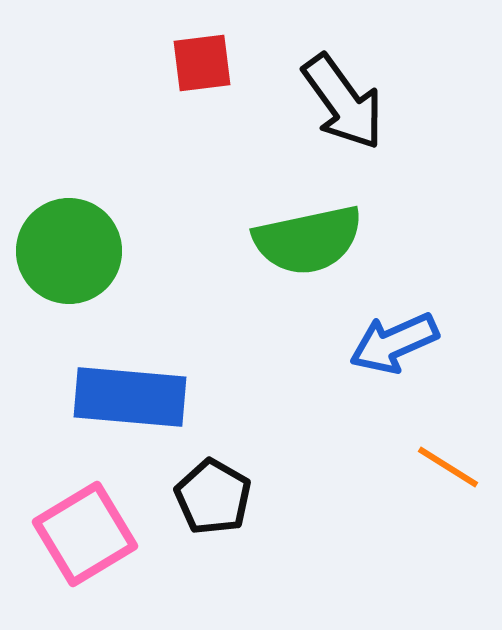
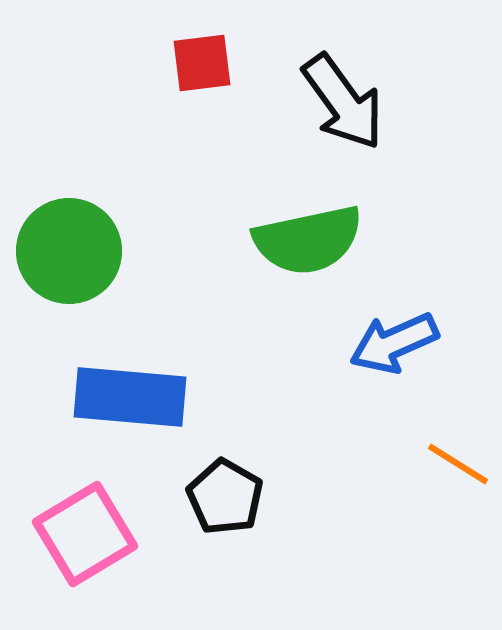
orange line: moved 10 px right, 3 px up
black pentagon: moved 12 px right
